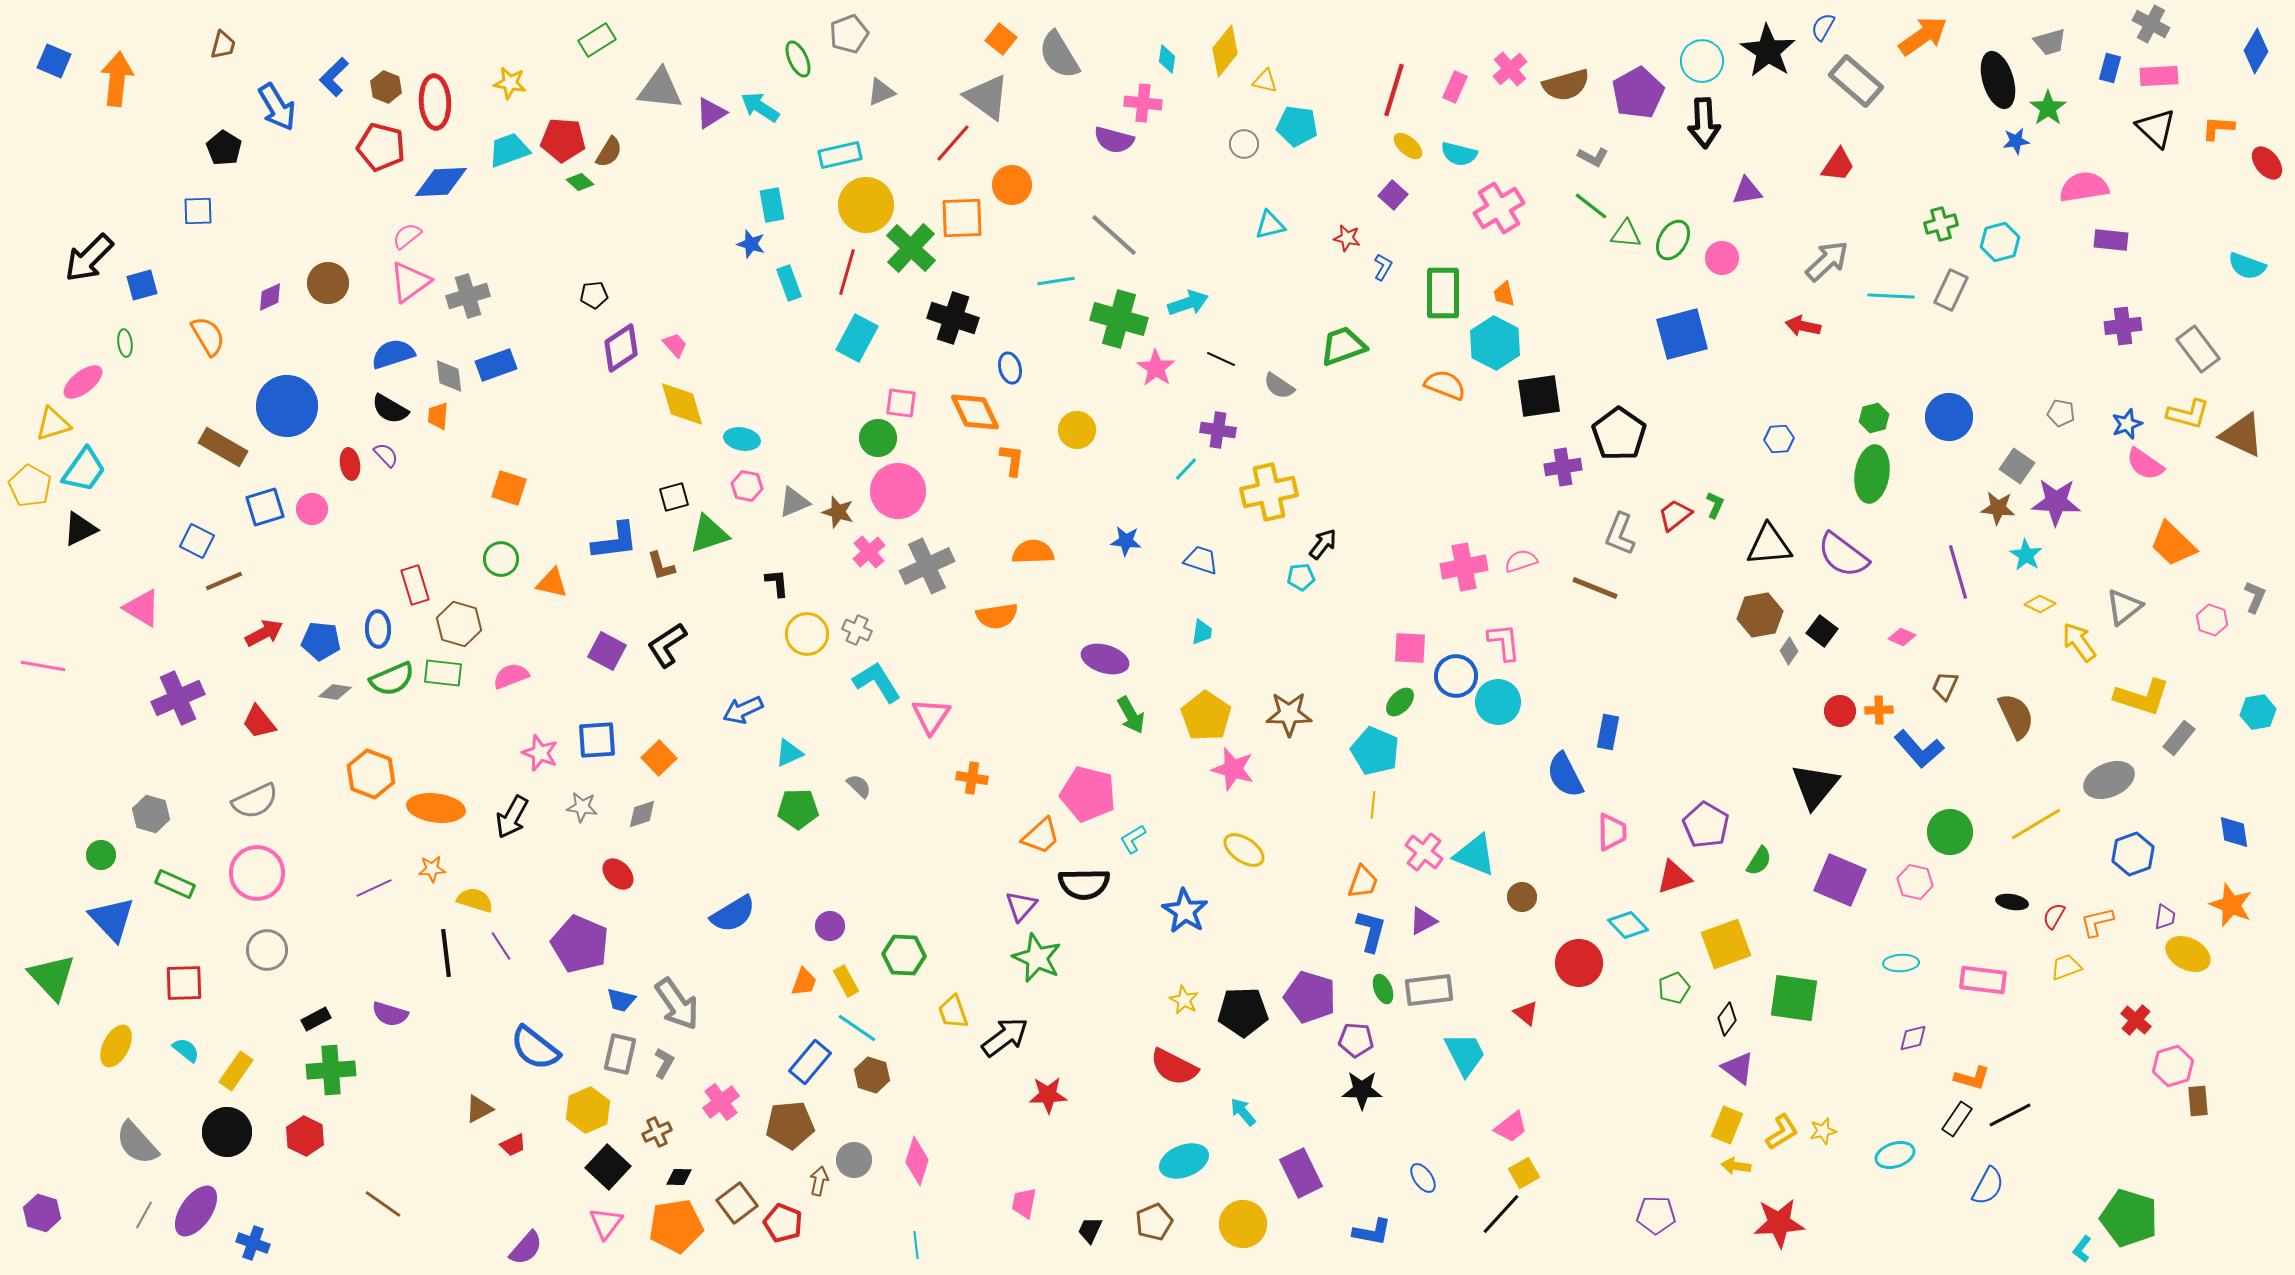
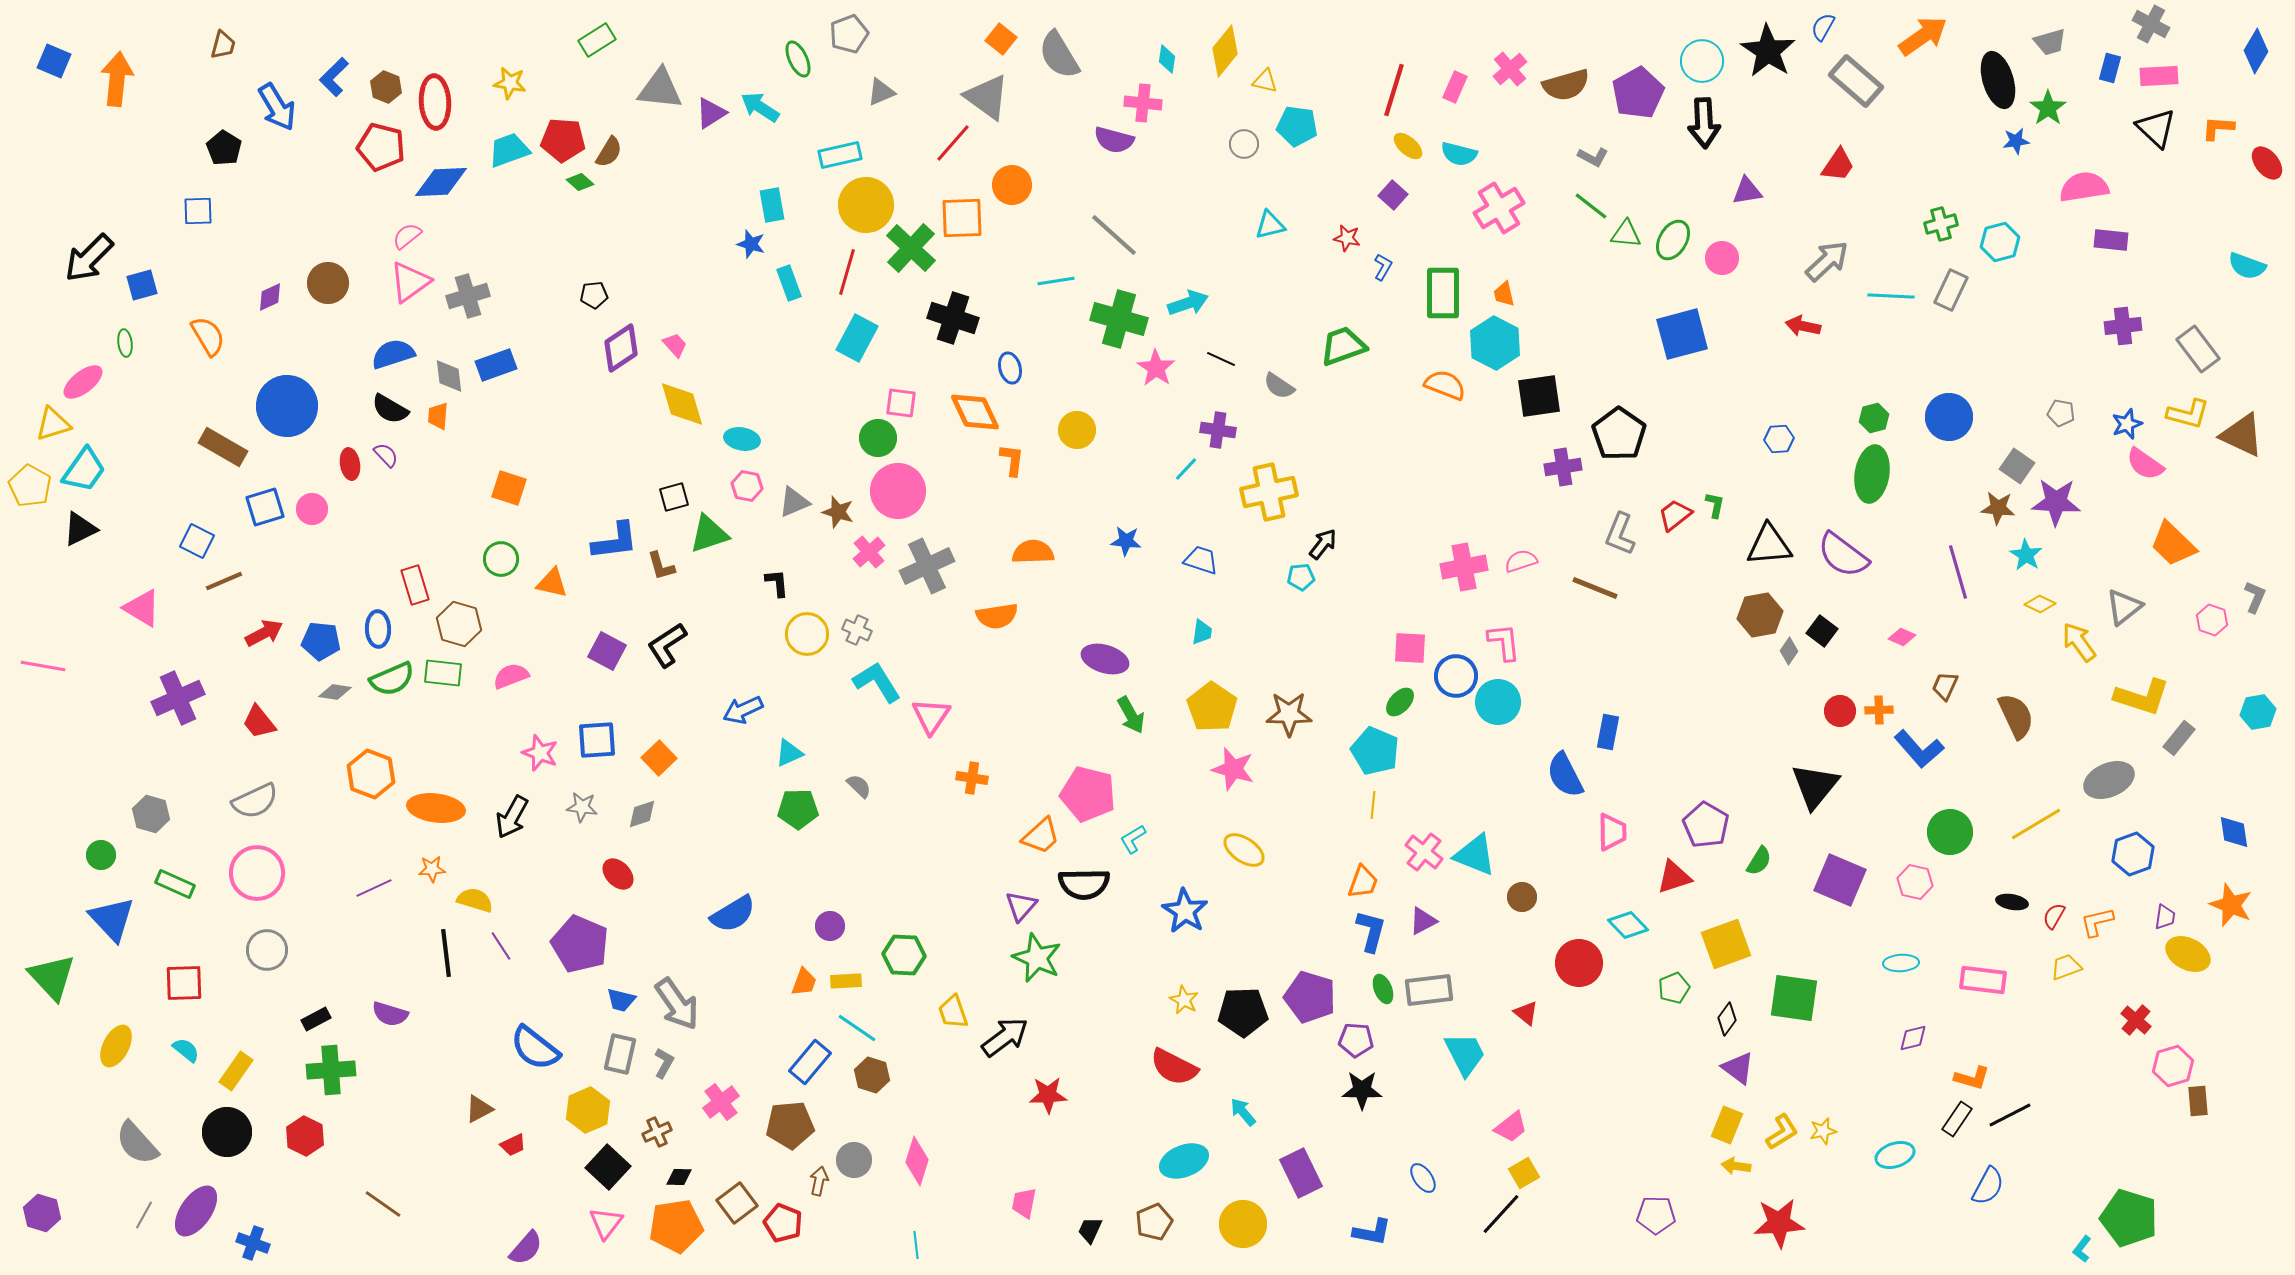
green L-shape at (1715, 505): rotated 12 degrees counterclockwise
yellow pentagon at (1206, 716): moved 6 px right, 9 px up
yellow rectangle at (846, 981): rotated 64 degrees counterclockwise
